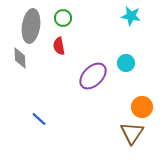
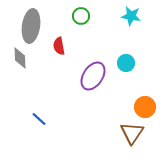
green circle: moved 18 px right, 2 px up
purple ellipse: rotated 12 degrees counterclockwise
orange circle: moved 3 px right
